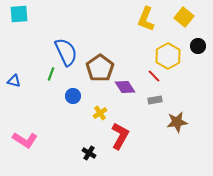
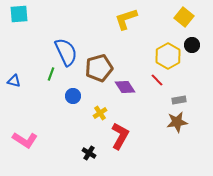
yellow L-shape: moved 20 px left; rotated 50 degrees clockwise
black circle: moved 6 px left, 1 px up
brown pentagon: moved 1 px left; rotated 20 degrees clockwise
red line: moved 3 px right, 4 px down
gray rectangle: moved 24 px right
